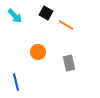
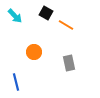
orange circle: moved 4 px left
